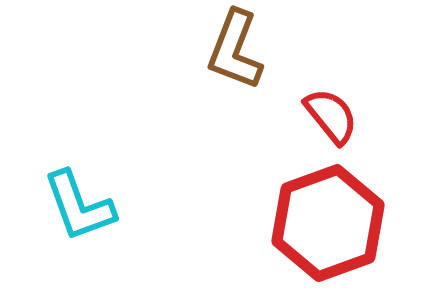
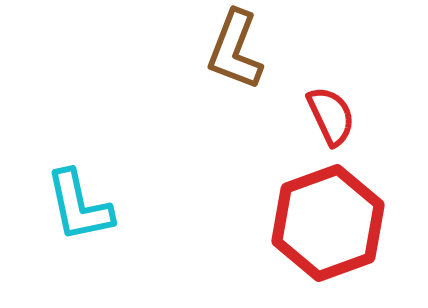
red semicircle: rotated 14 degrees clockwise
cyan L-shape: rotated 8 degrees clockwise
